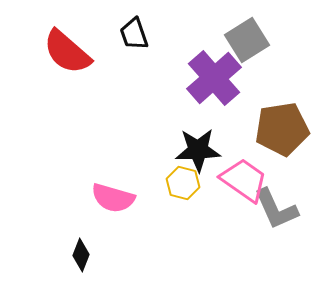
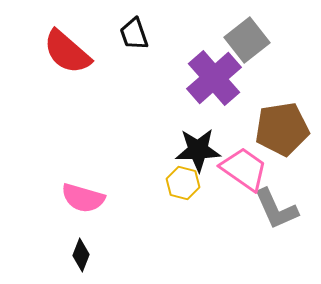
gray square: rotated 6 degrees counterclockwise
pink trapezoid: moved 11 px up
pink semicircle: moved 30 px left
